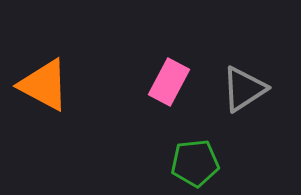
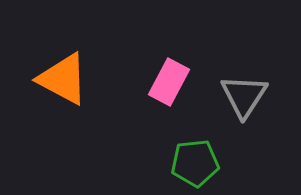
orange triangle: moved 19 px right, 6 px up
gray triangle: moved 7 px down; rotated 24 degrees counterclockwise
